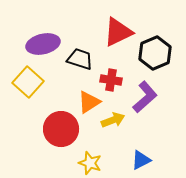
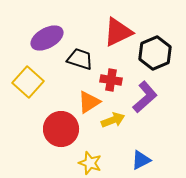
purple ellipse: moved 4 px right, 6 px up; rotated 16 degrees counterclockwise
